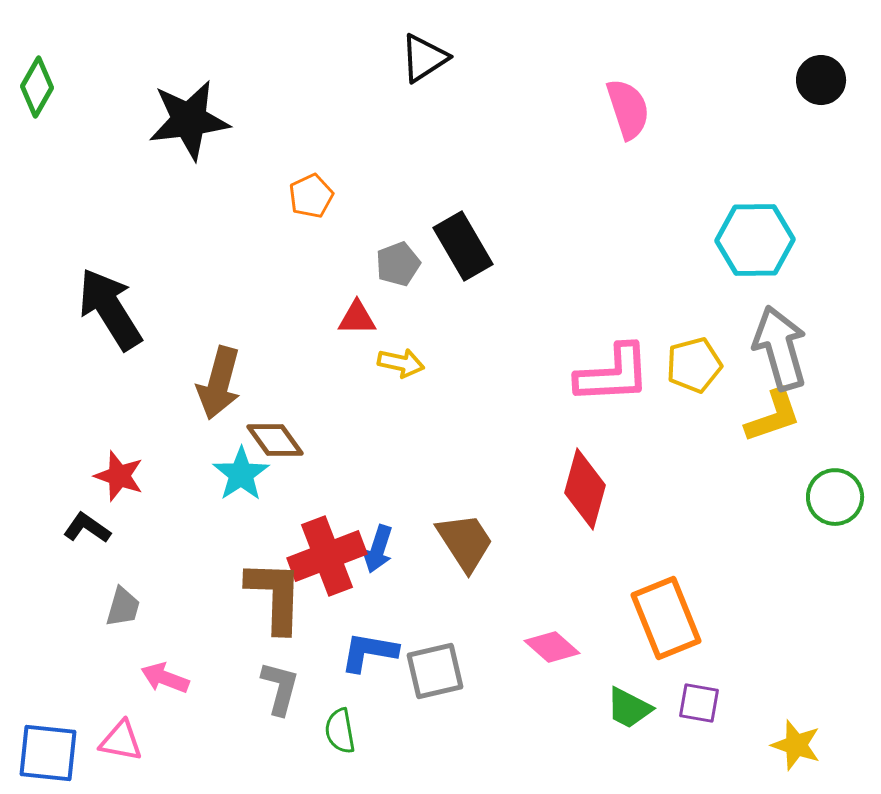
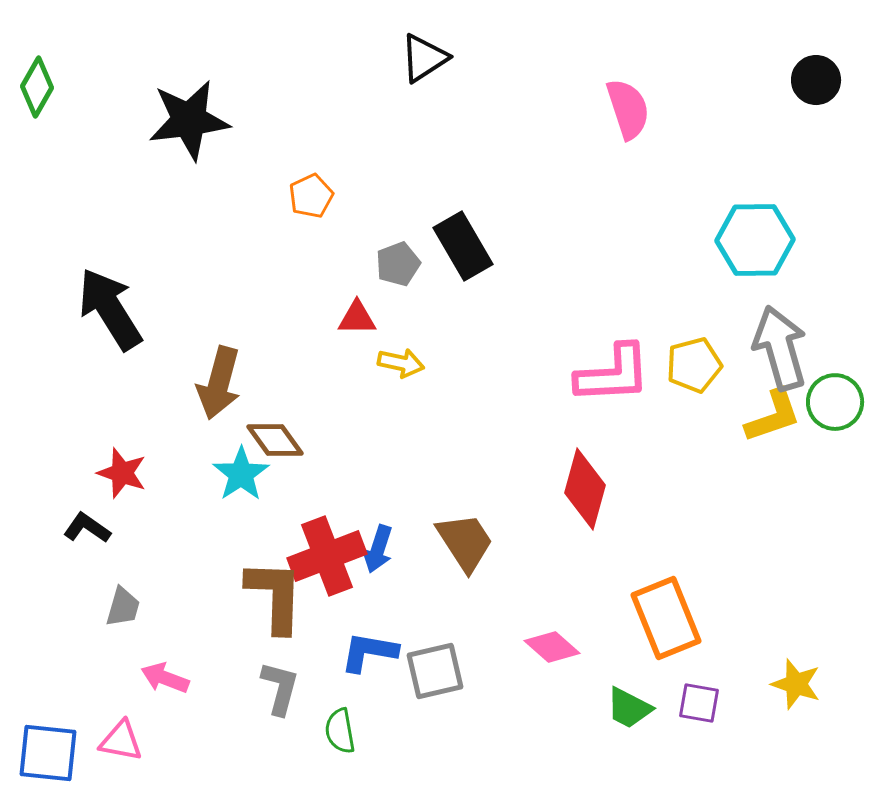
black circle: moved 5 px left
red star: moved 3 px right, 3 px up
green circle: moved 95 px up
yellow star: moved 61 px up
